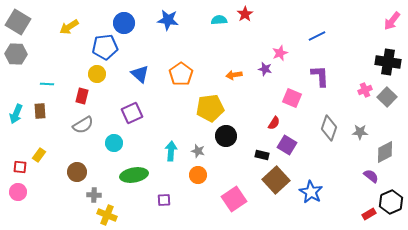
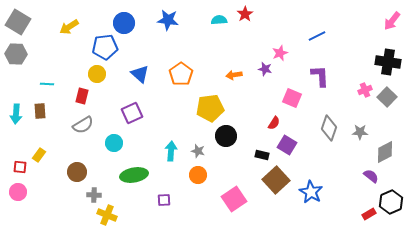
cyan arrow at (16, 114): rotated 18 degrees counterclockwise
